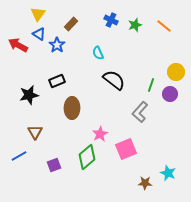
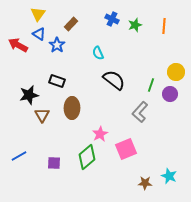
blue cross: moved 1 px right, 1 px up
orange line: rotated 56 degrees clockwise
black rectangle: rotated 42 degrees clockwise
brown triangle: moved 7 px right, 17 px up
purple square: moved 2 px up; rotated 24 degrees clockwise
cyan star: moved 1 px right, 3 px down
